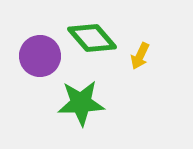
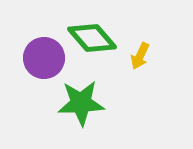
purple circle: moved 4 px right, 2 px down
